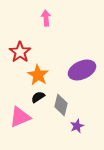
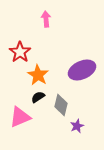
pink arrow: moved 1 px down
